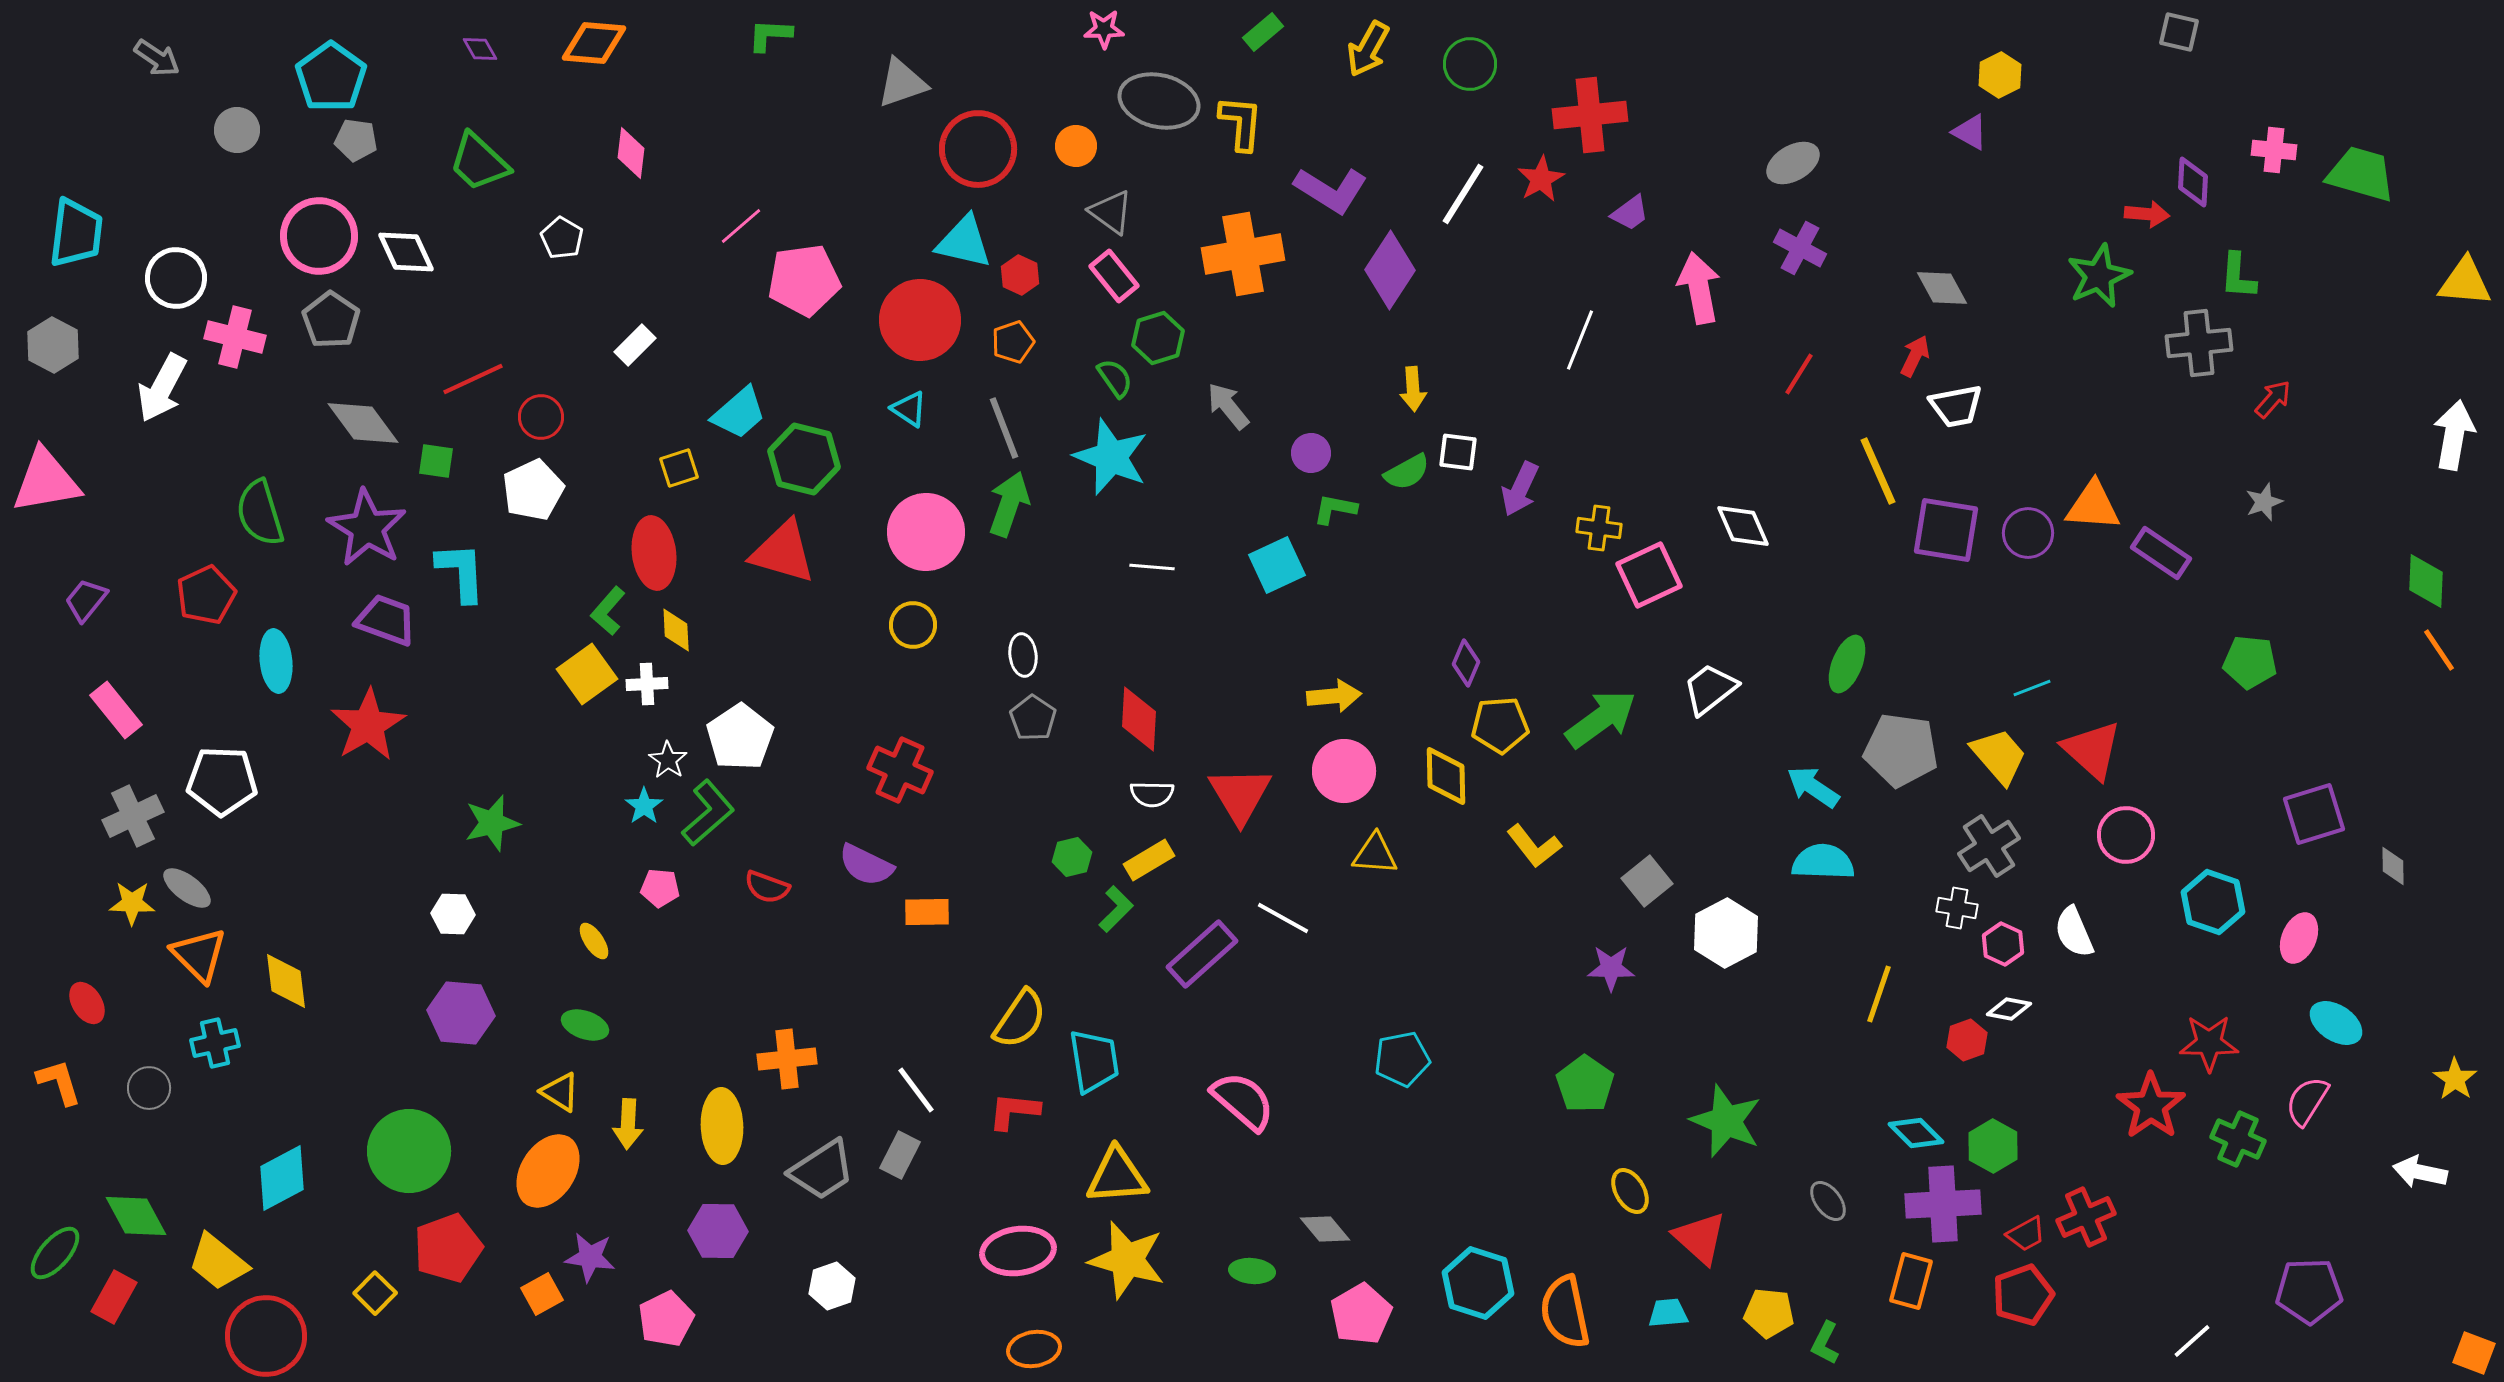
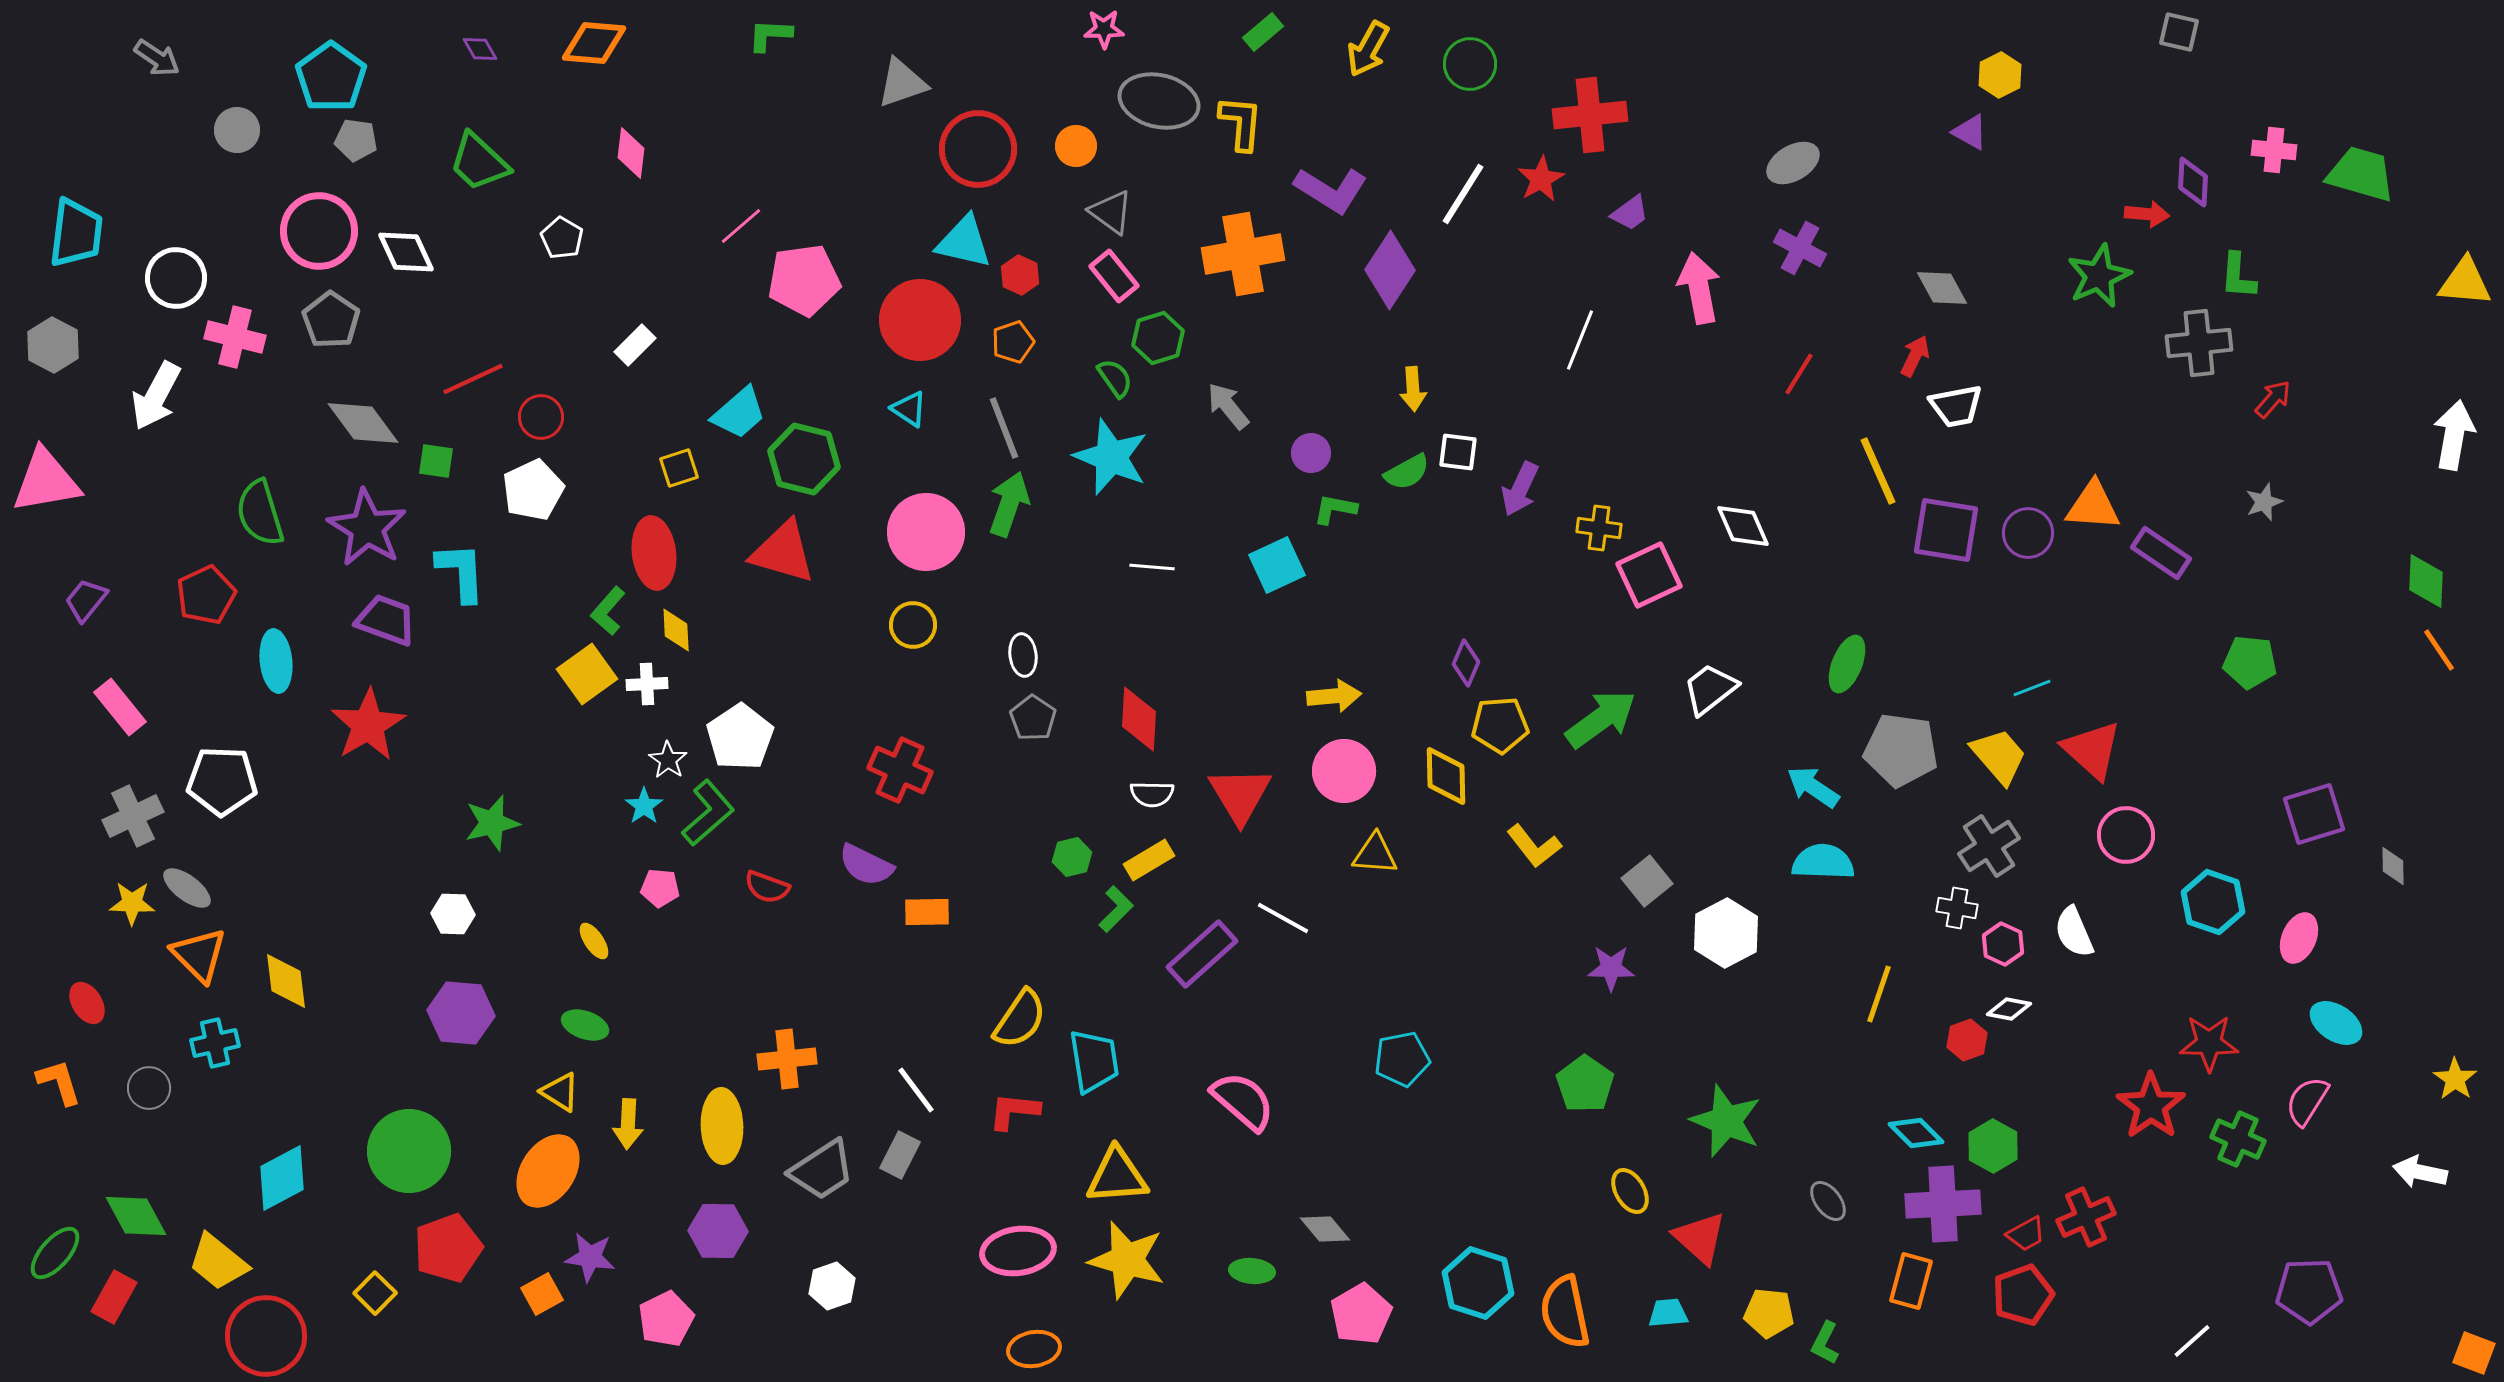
pink circle at (319, 236): moved 5 px up
white arrow at (162, 388): moved 6 px left, 8 px down
pink rectangle at (116, 710): moved 4 px right, 3 px up
